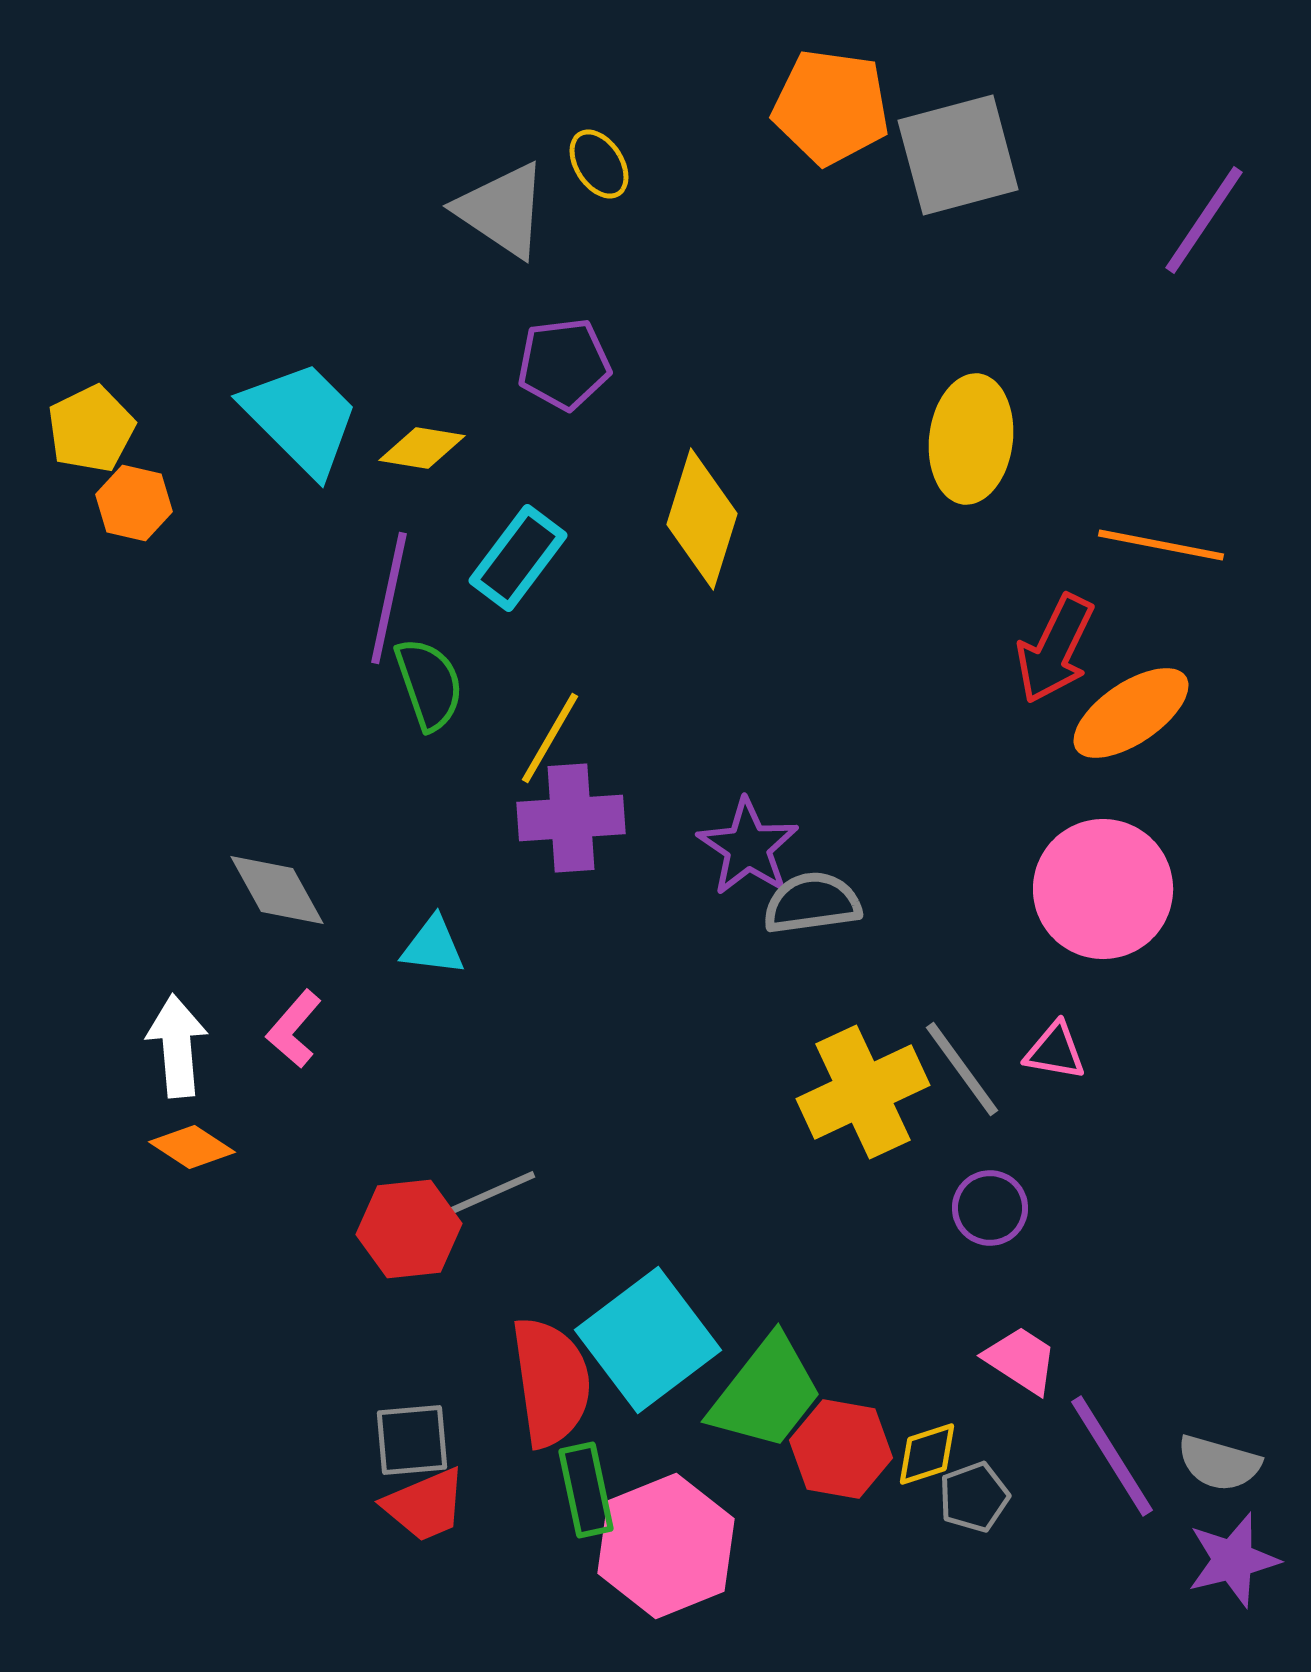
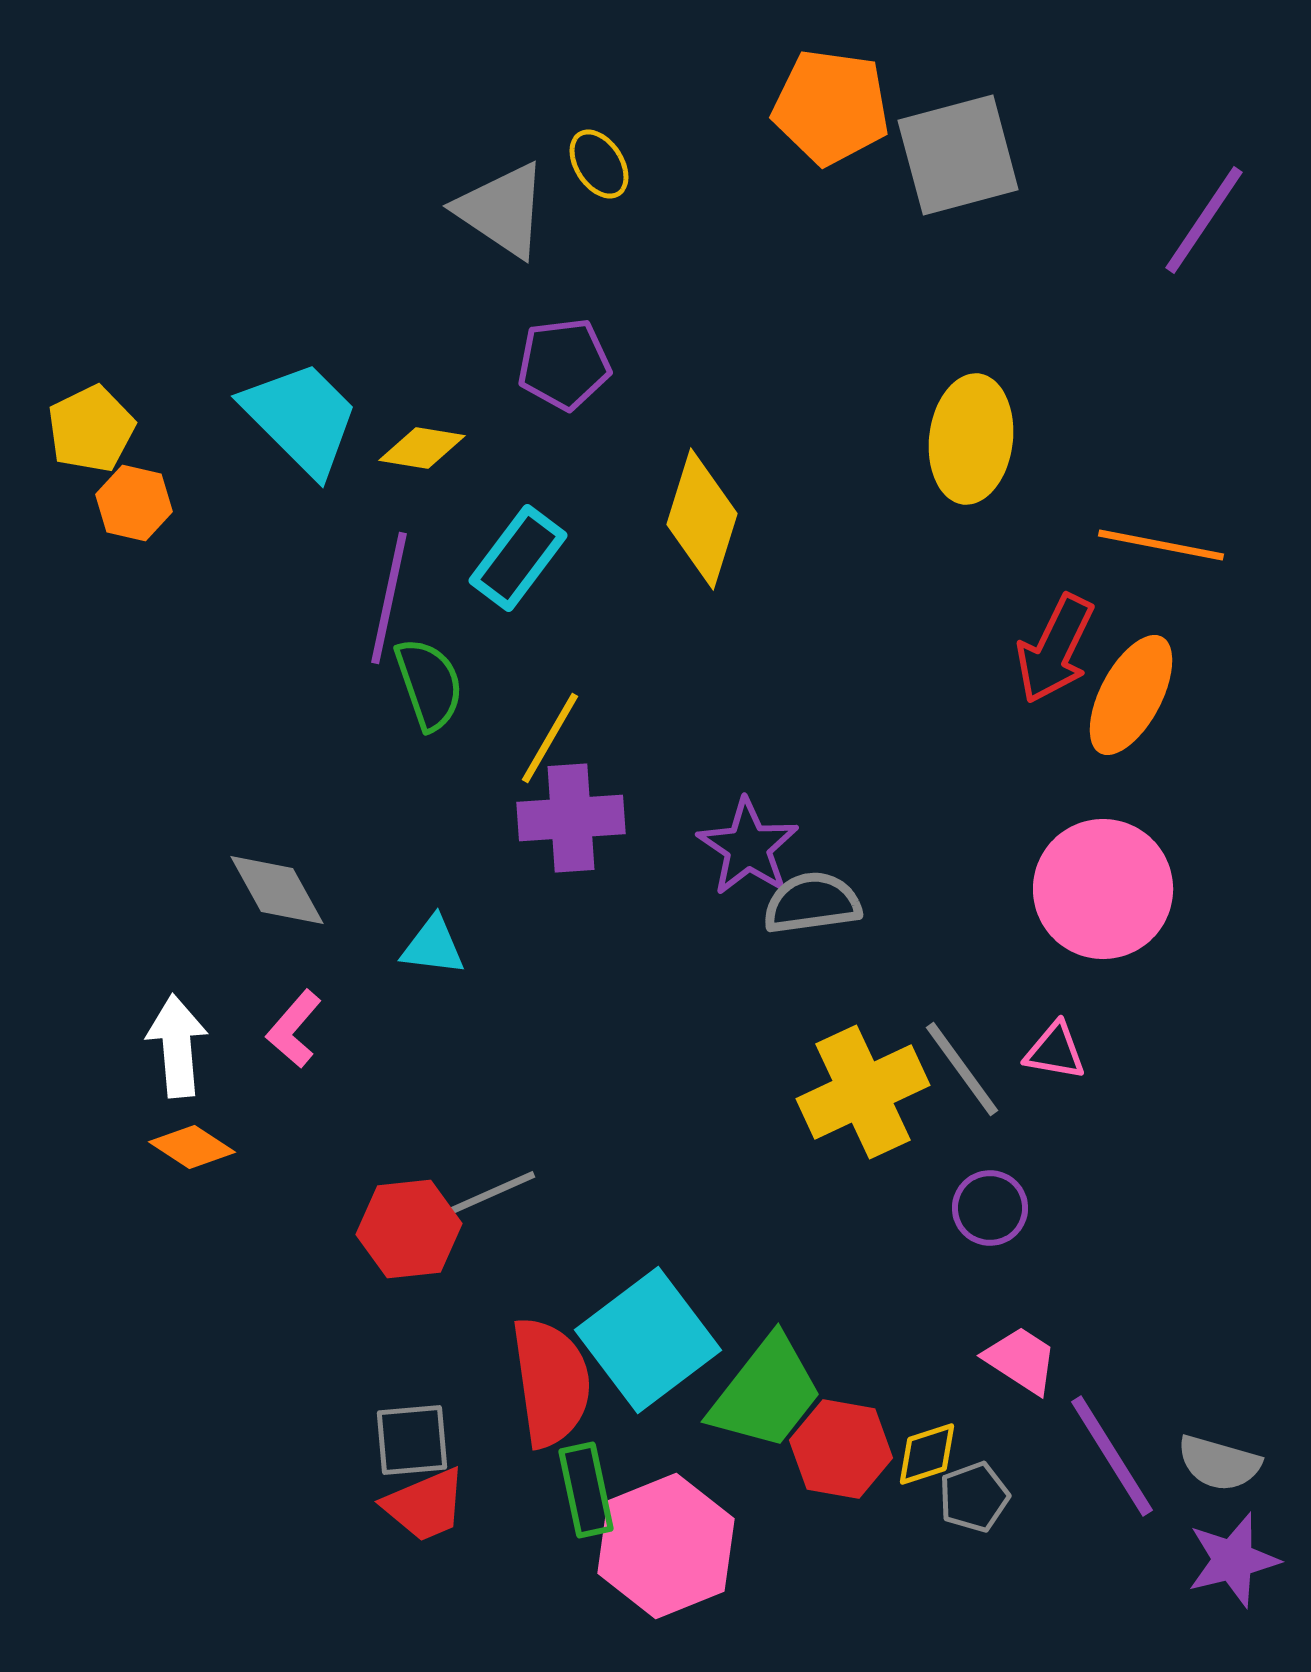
orange ellipse at (1131, 713): moved 18 px up; rotated 28 degrees counterclockwise
